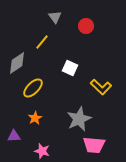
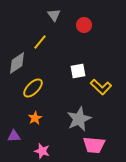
gray triangle: moved 1 px left, 2 px up
red circle: moved 2 px left, 1 px up
yellow line: moved 2 px left
white square: moved 8 px right, 3 px down; rotated 35 degrees counterclockwise
